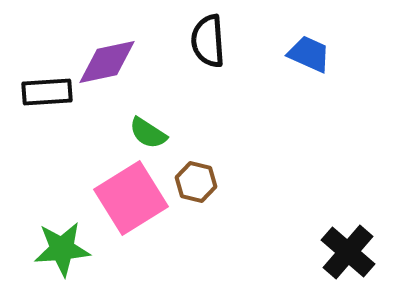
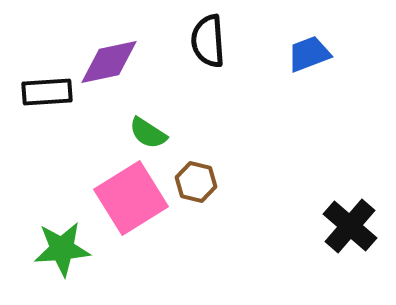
blue trapezoid: rotated 45 degrees counterclockwise
purple diamond: moved 2 px right
black cross: moved 2 px right, 26 px up
